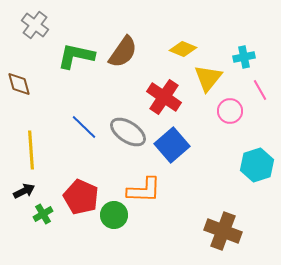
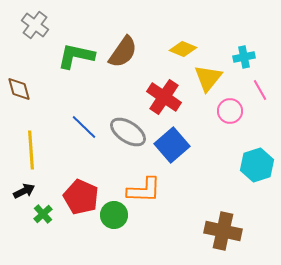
brown diamond: moved 5 px down
green cross: rotated 12 degrees counterclockwise
brown cross: rotated 9 degrees counterclockwise
